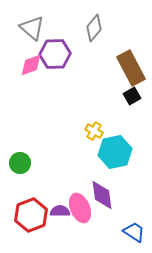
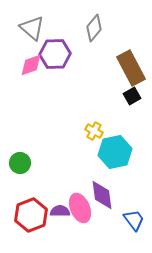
blue trapezoid: moved 12 px up; rotated 20 degrees clockwise
